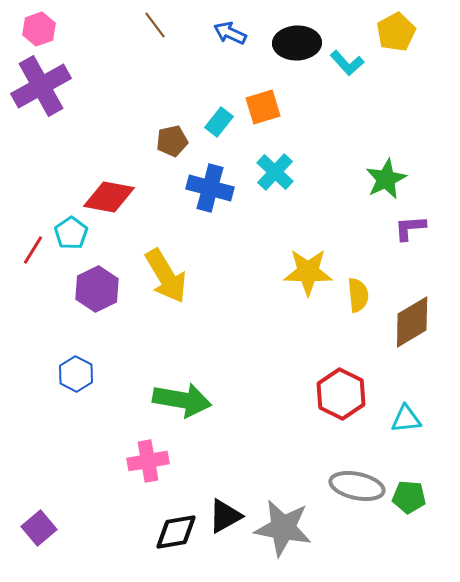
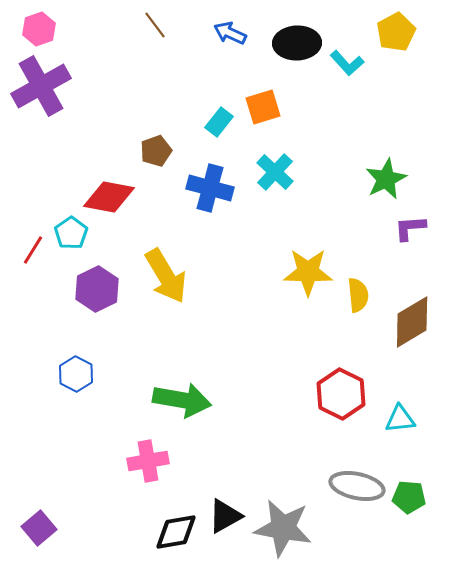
brown pentagon: moved 16 px left, 10 px down; rotated 8 degrees counterclockwise
cyan triangle: moved 6 px left
